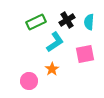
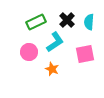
black cross: rotated 14 degrees counterclockwise
orange star: rotated 16 degrees counterclockwise
pink circle: moved 29 px up
